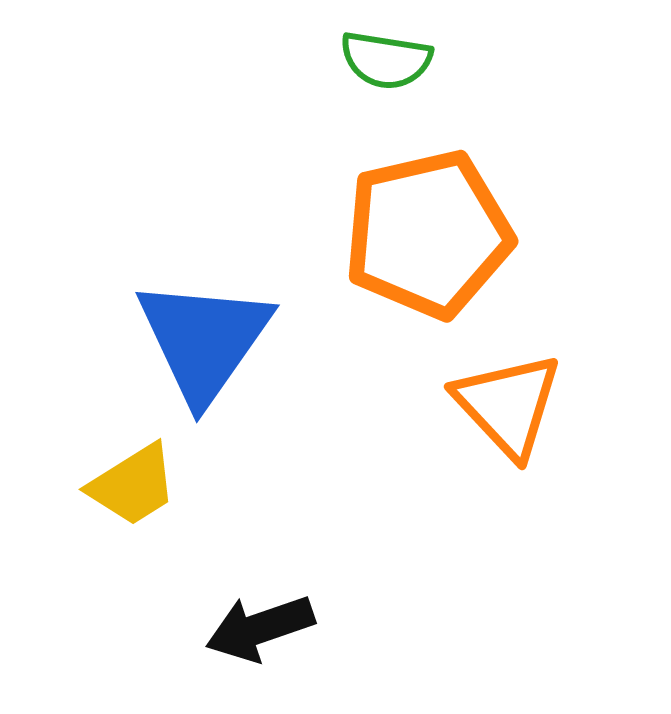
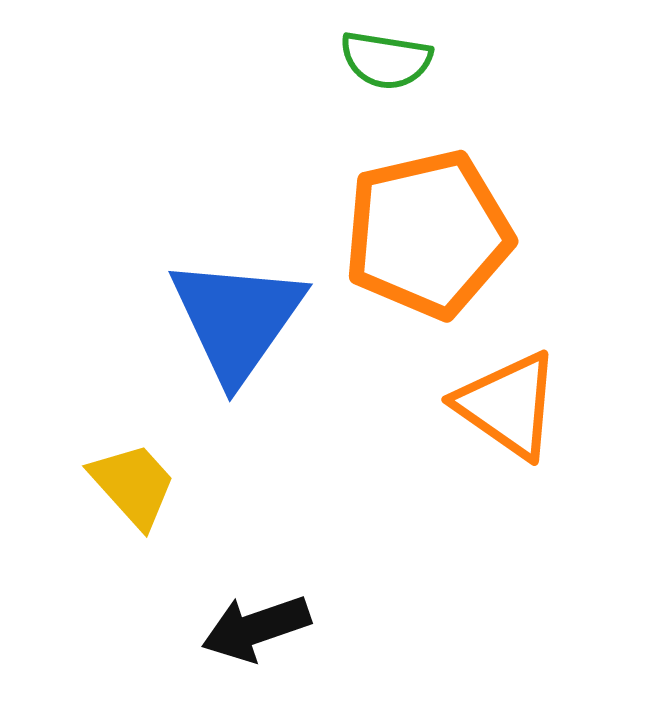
blue triangle: moved 33 px right, 21 px up
orange triangle: rotated 12 degrees counterclockwise
yellow trapezoid: rotated 100 degrees counterclockwise
black arrow: moved 4 px left
